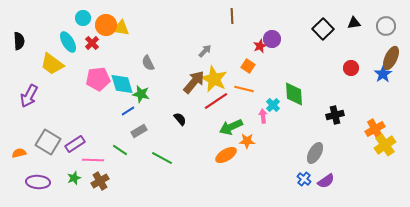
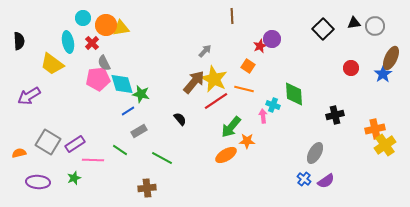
gray circle at (386, 26): moved 11 px left
yellow triangle at (121, 28): rotated 18 degrees counterclockwise
cyan ellipse at (68, 42): rotated 20 degrees clockwise
gray semicircle at (148, 63): moved 44 px left
purple arrow at (29, 96): rotated 30 degrees clockwise
cyan cross at (273, 105): rotated 24 degrees counterclockwise
green arrow at (231, 127): rotated 25 degrees counterclockwise
orange cross at (375, 129): rotated 18 degrees clockwise
brown cross at (100, 181): moved 47 px right, 7 px down; rotated 24 degrees clockwise
